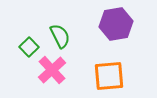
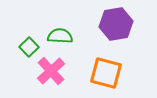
green semicircle: rotated 60 degrees counterclockwise
pink cross: moved 1 px left, 1 px down
orange square: moved 3 px left, 3 px up; rotated 20 degrees clockwise
